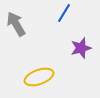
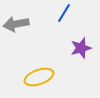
gray arrow: rotated 70 degrees counterclockwise
